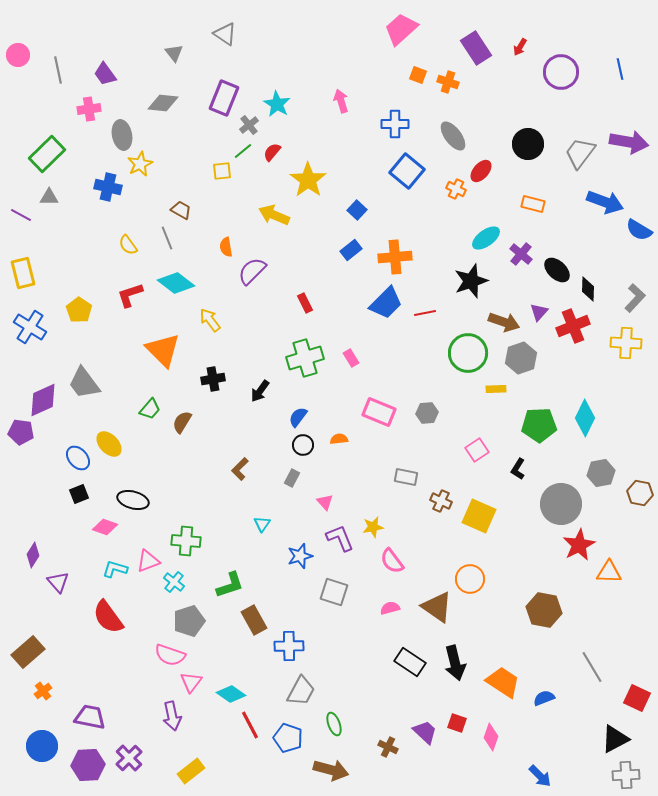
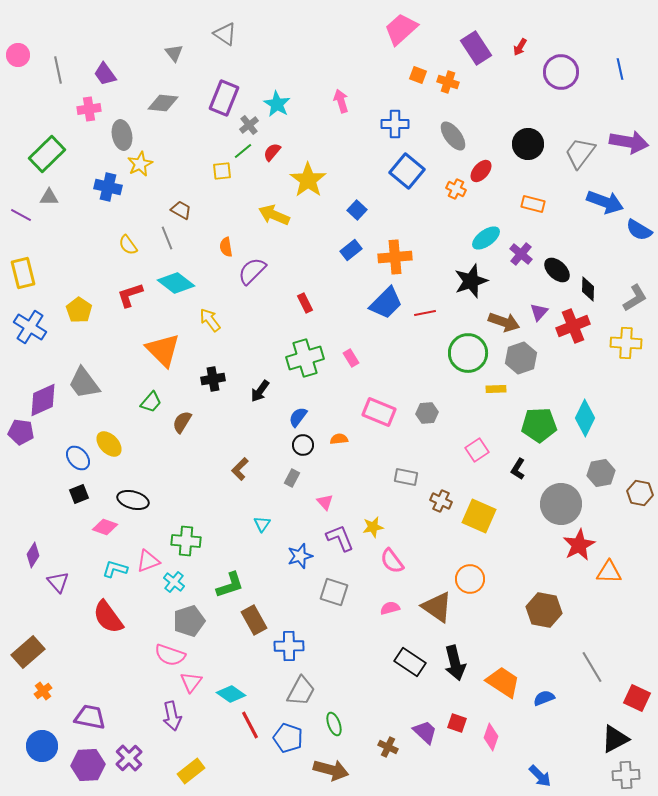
gray L-shape at (635, 298): rotated 16 degrees clockwise
green trapezoid at (150, 409): moved 1 px right, 7 px up
